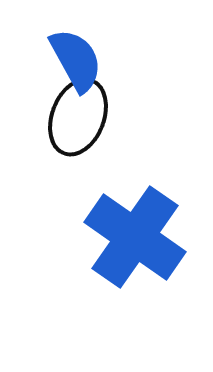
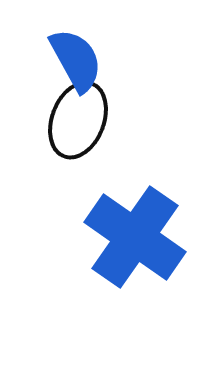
black ellipse: moved 3 px down
